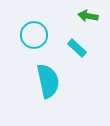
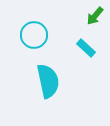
green arrow: moved 7 px right; rotated 60 degrees counterclockwise
cyan rectangle: moved 9 px right
